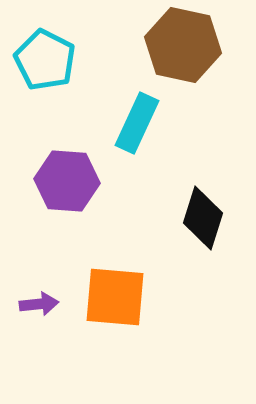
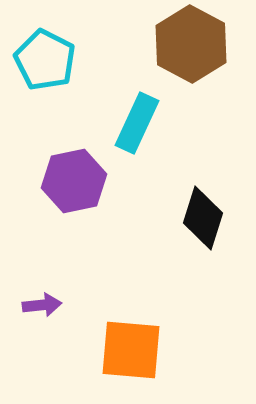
brown hexagon: moved 8 px right, 1 px up; rotated 16 degrees clockwise
purple hexagon: moved 7 px right; rotated 16 degrees counterclockwise
orange square: moved 16 px right, 53 px down
purple arrow: moved 3 px right, 1 px down
